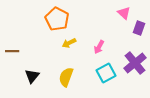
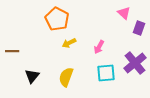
cyan square: rotated 24 degrees clockwise
